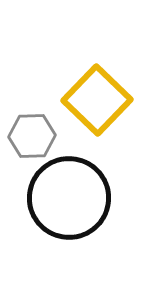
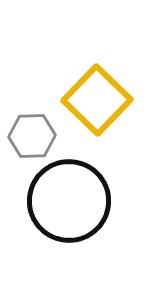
black circle: moved 3 px down
